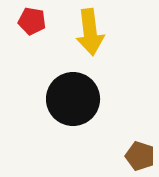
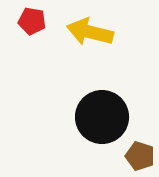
yellow arrow: rotated 111 degrees clockwise
black circle: moved 29 px right, 18 px down
